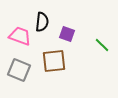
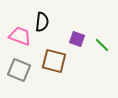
purple square: moved 10 px right, 5 px down
brown square: rotated 20 degrees clockwise
